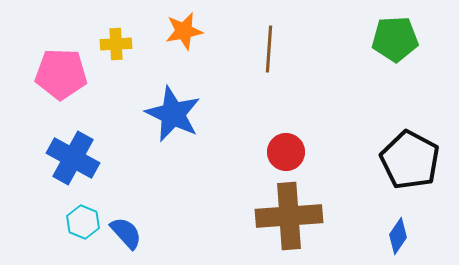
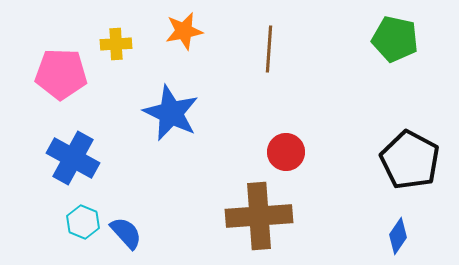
green pentagon: rotated 15 degrees clockwise
blue star: moved 2 px left, 1 px up
brown cross: moved 30 px left
